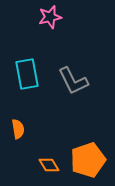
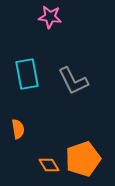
pink star: rotated 20 degrees clockwise
orange pentagon: moved 5 px left, 1 px up
